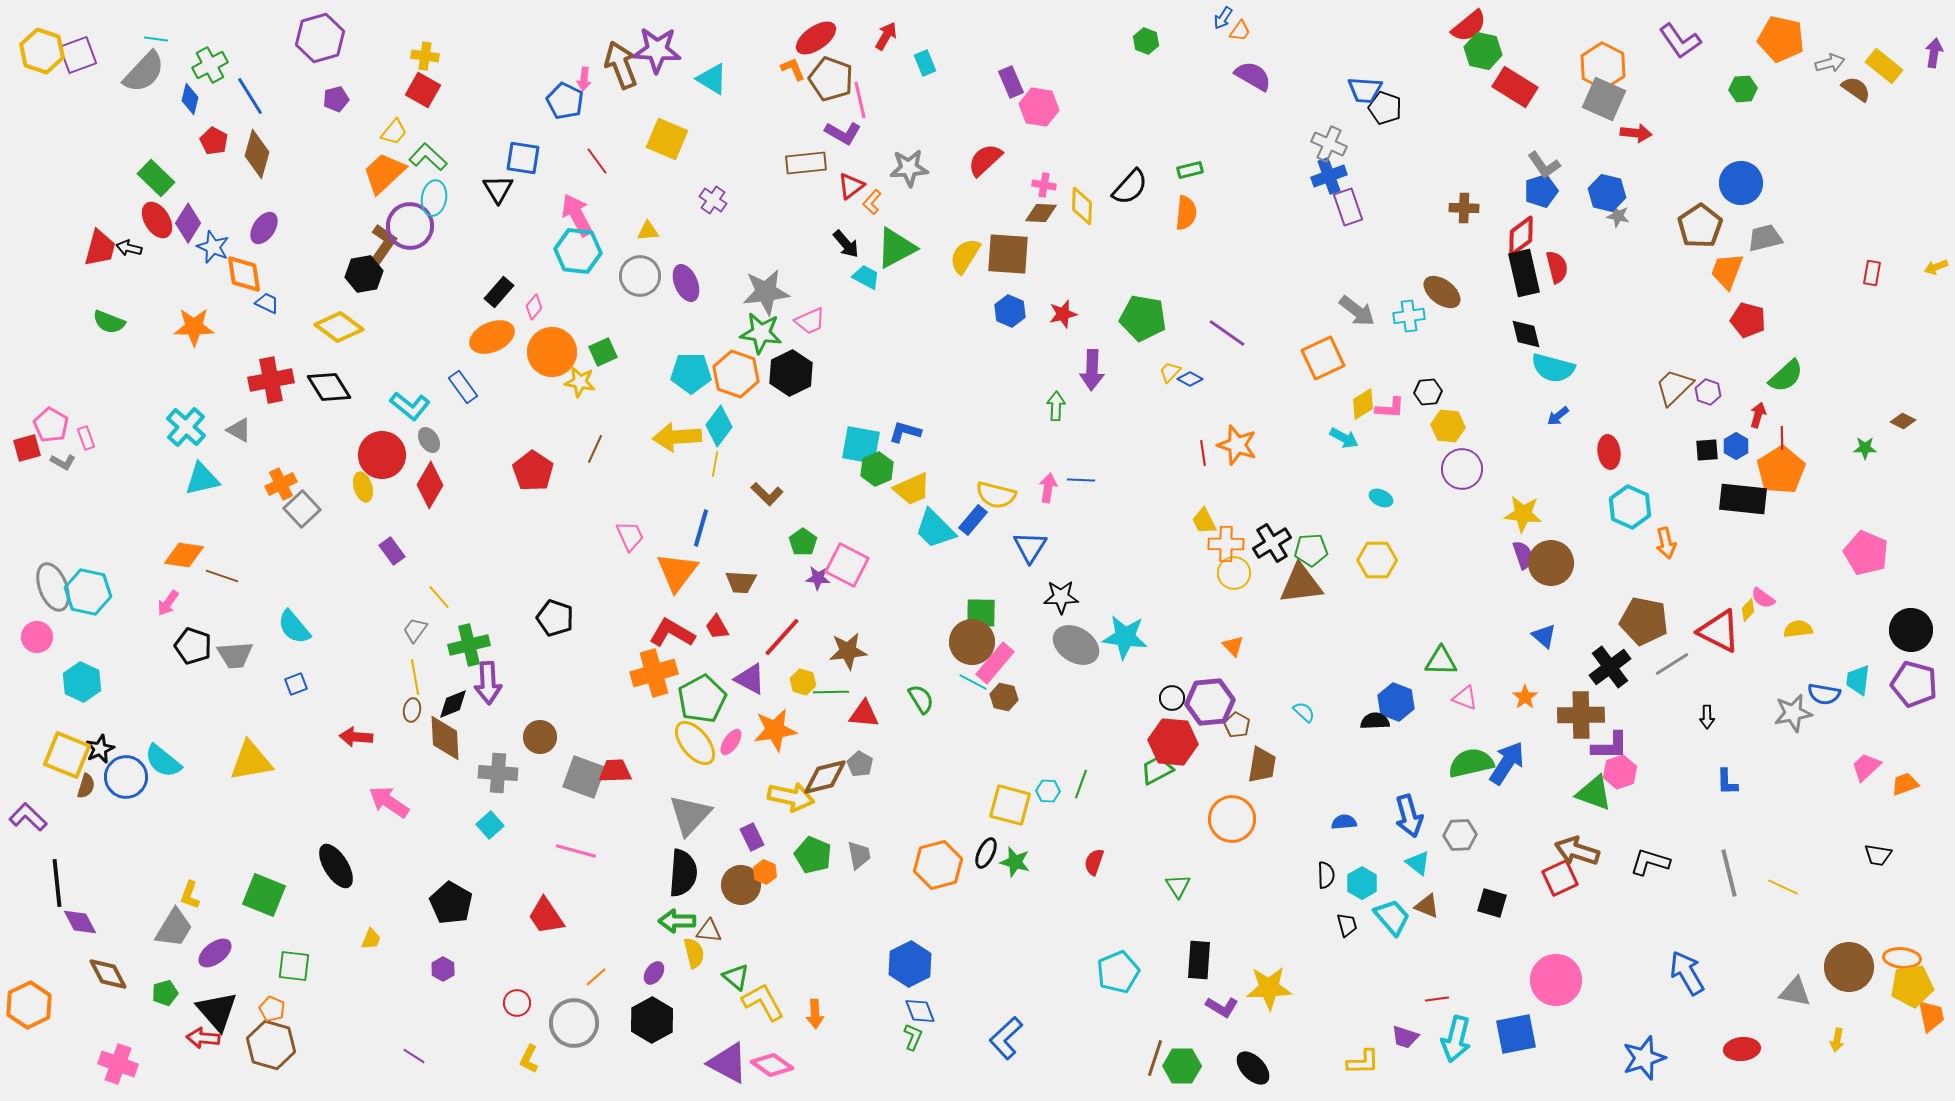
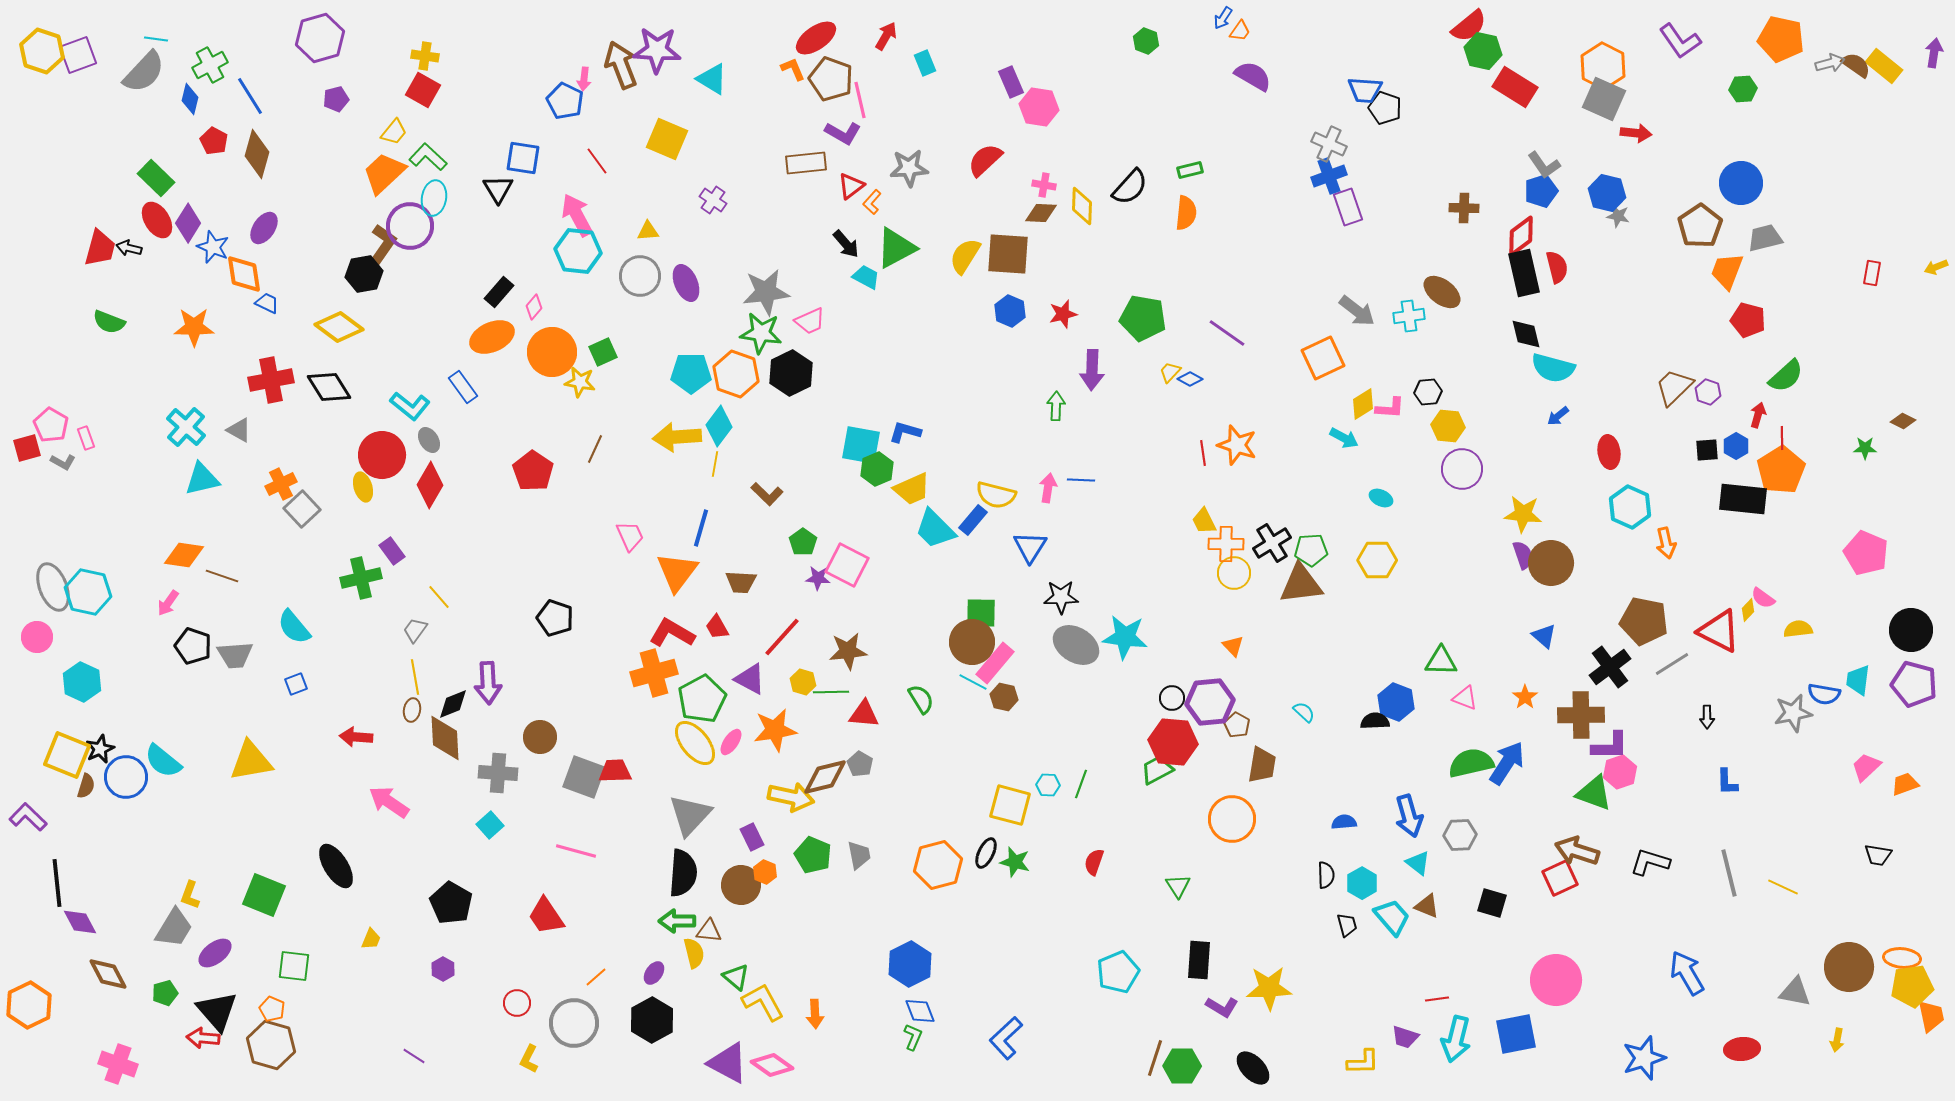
brown semicircle at (1856, 89): moved 24 px up
green cross at (469, 645): moved 108 px left, 67 px up
cyan hexagon at (1048, 791): moved 6 px up
